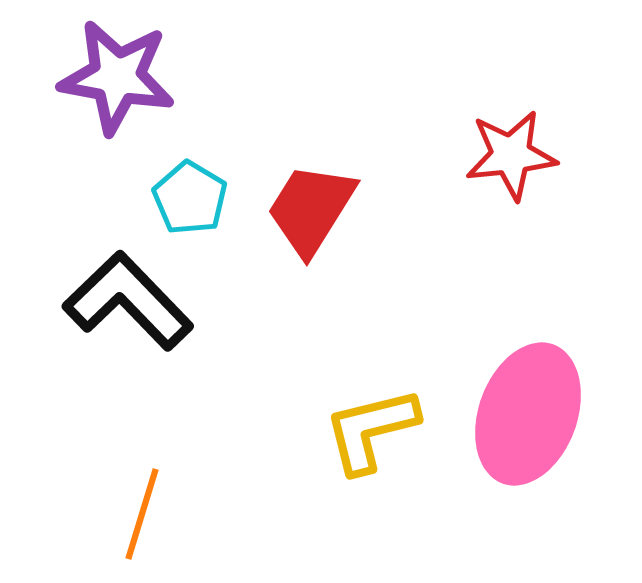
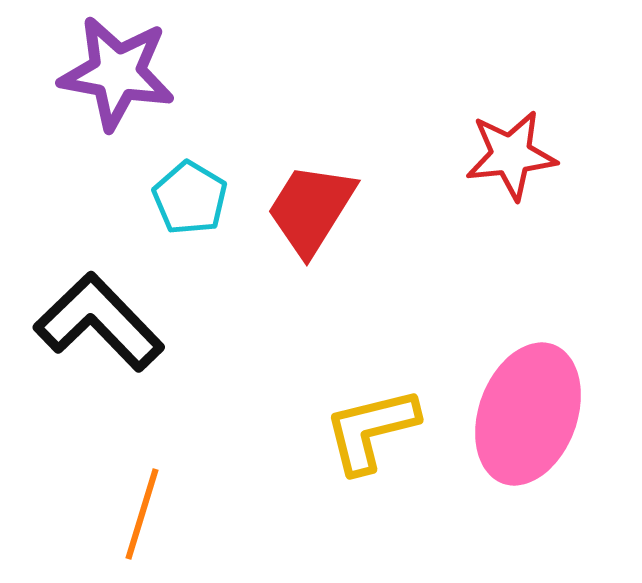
purple star: moved 4 px up
black L-shape: moved 29 px left, 21 px down
